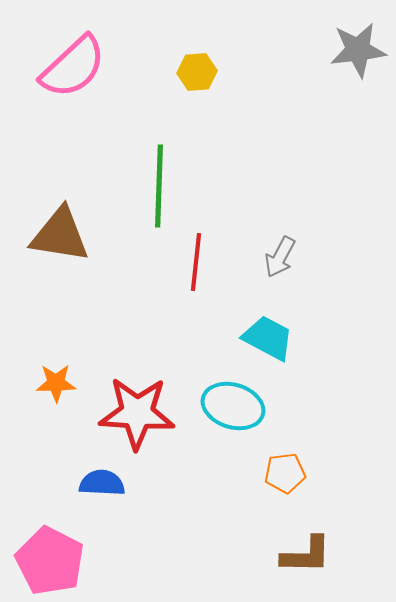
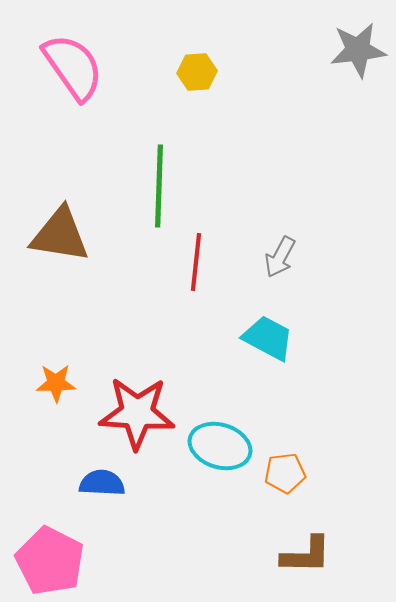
pink semicircle: rotated 82 degrees counterclockwise
cyan ellipse: moved 13 px left, 40 px down
